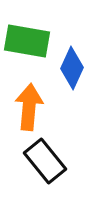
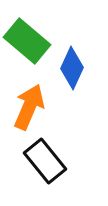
green rectangle: rotated 30 degrees clockwise
orange arrow: rotated 18 degrees clockwise
